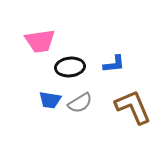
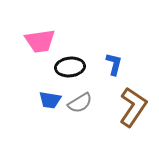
blue L-shape: rotated 70 degrees counterclockwise
brown L-shape: rotated 57 degrees clockwise
